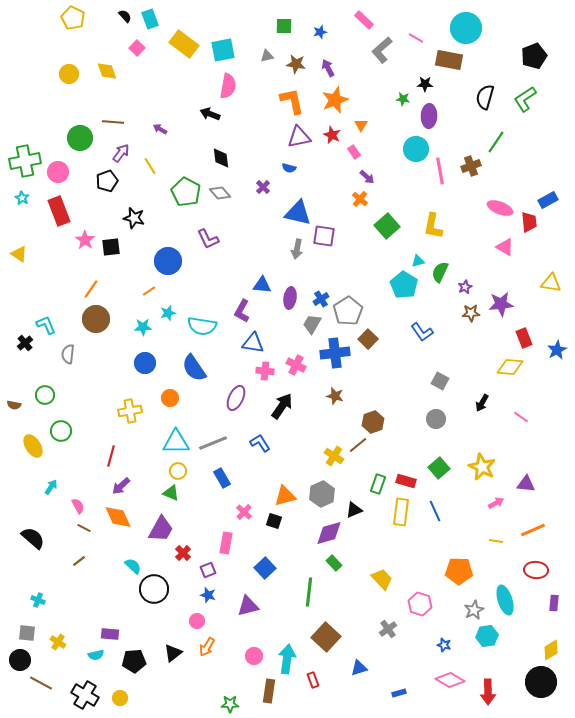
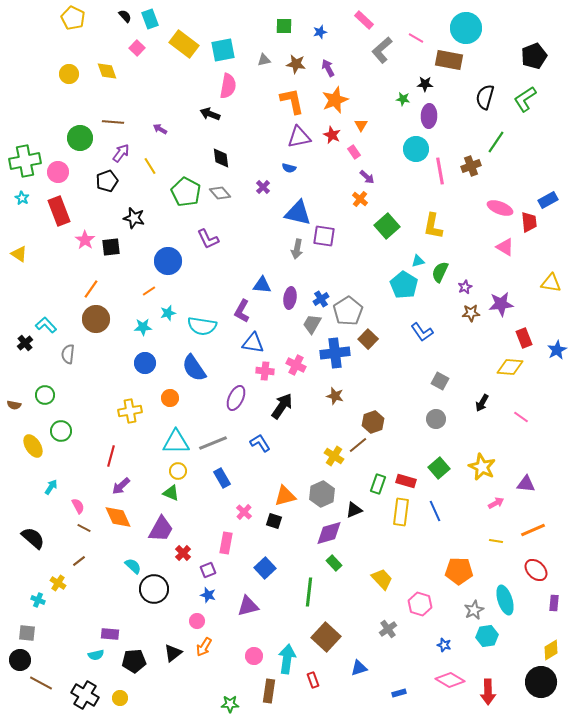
gray triangle at (267, 56): moved 3 px left, 4 px down
cyan L-shape at (46, 325): rotated 20 degrees counterclockwise
red ellipse at (536, 570): rotated 40 degrees clockwise
yellow cross at (58, 642): moved 59 px up
orange arrow at (207, 647): moved 3 px left
